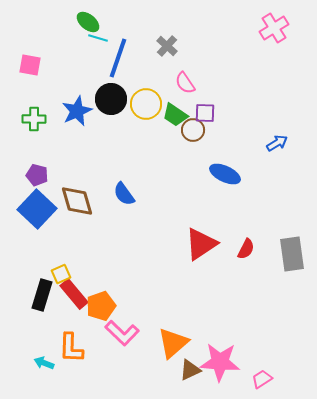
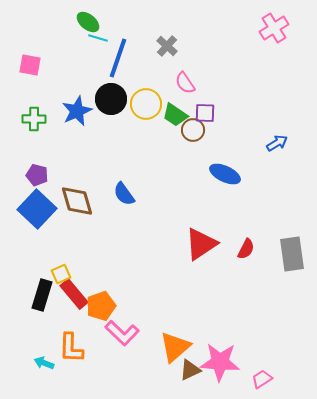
orange triangle: moved 2 px right, 4 px down
